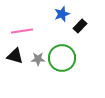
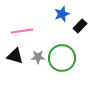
gray star: moved 2 px up
